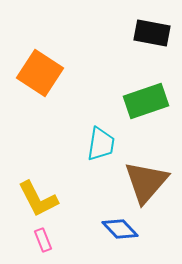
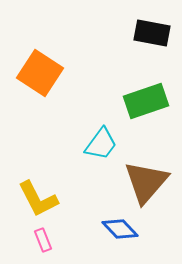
cyan trapezoid: rotated 27 degrees clockwise
